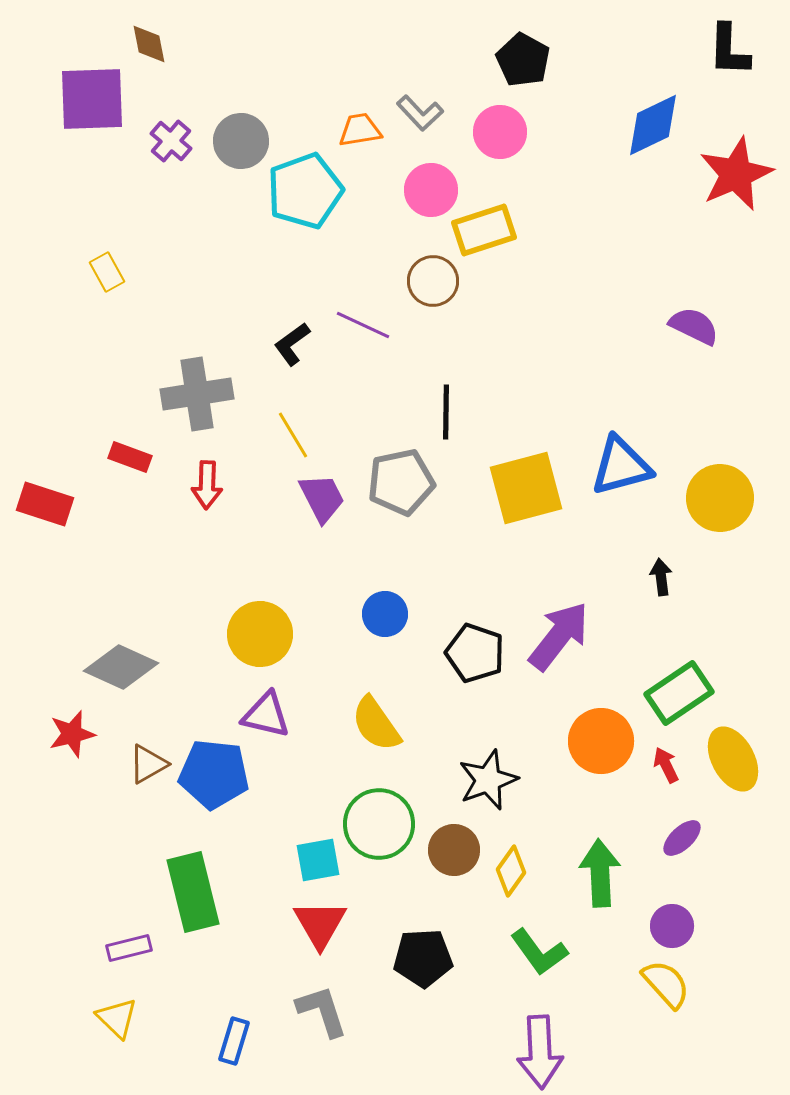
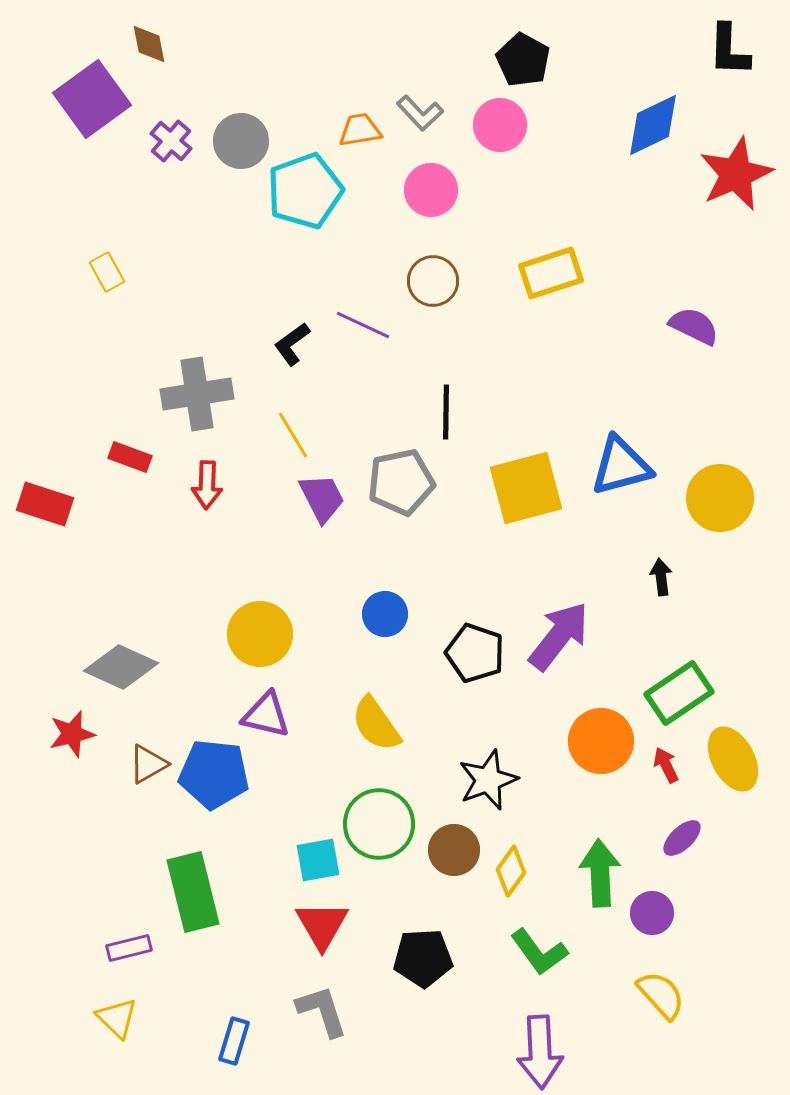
purple square at (92, 99): rotated 34 degrees counterclockwise
pink circle at (500, 132): moved 7 px up
yellow rectangle at (484, 230): moved 67 px right, 43 px down
red triangle at (320, 924): moved 2 px right, 1 px down
purple circle at (672, 926): moved 20 px left, 13 px up
yellow semicircle at (666, 984): moved 5 px left, 11 px down
